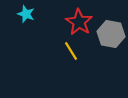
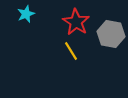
cyan star: rotated 30 degrees clockwise
red star: moved 3 px left
